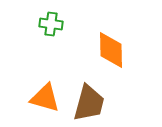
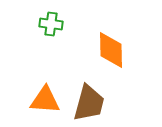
orange triangle: moved 2 px down; rotated 12 degrees counterclockwise
